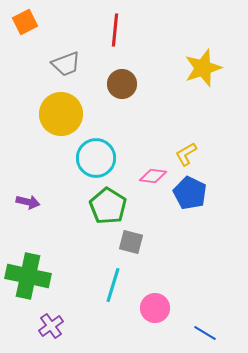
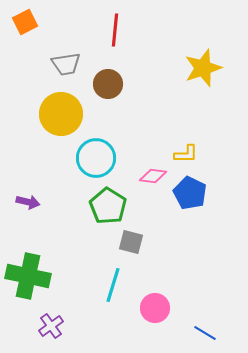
gray trapezoid: rotated 12 degrees clockwise
brown circle: moved 14 px left
yellow L-shape: rotated 150 degrees counterclockwise
